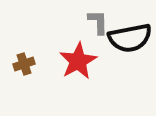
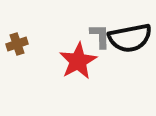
gray L-shape: moved 2 px right, 14 px down
brown cross: moved 7 px left, 20 px up
